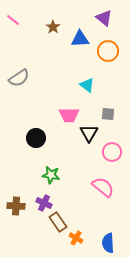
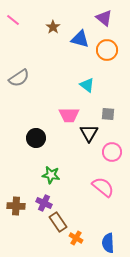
blue triangle: rotated 18 degrees clockwise
orange circle: moved 1 px left, 1 px up
